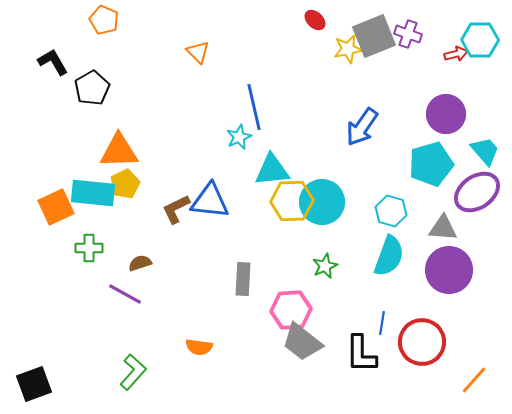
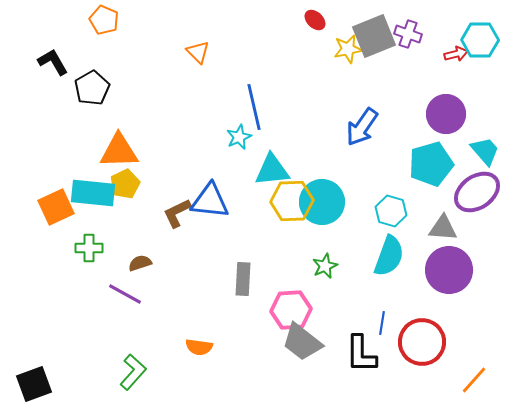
brown L-shape at (176, 209): moved 1 px right, 4 px down
